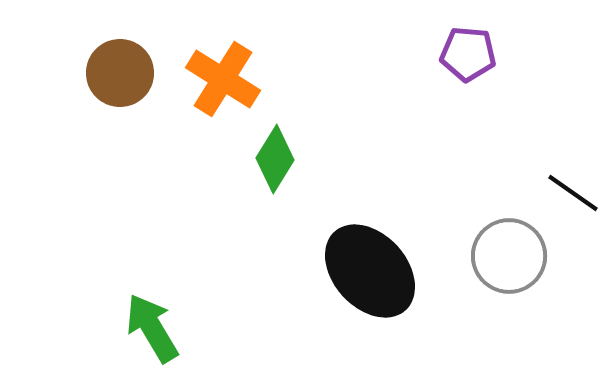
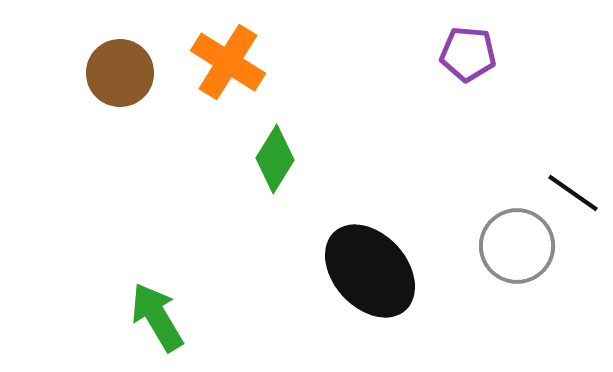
orange cross: moved 5 px right, 17 px up
gray circle: moved 8 px right, 10 px up
green arrow: moved 5 px right, 11 px up
